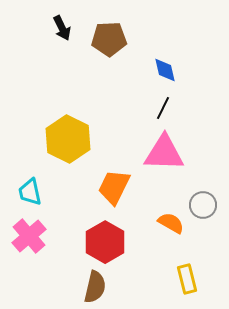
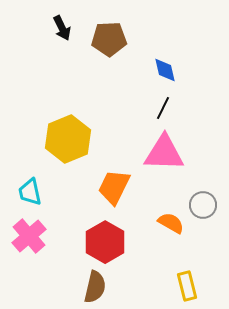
yellow hexagon: rotated 12 degrees clockwise
yellow rectangle: moved 7 px down
